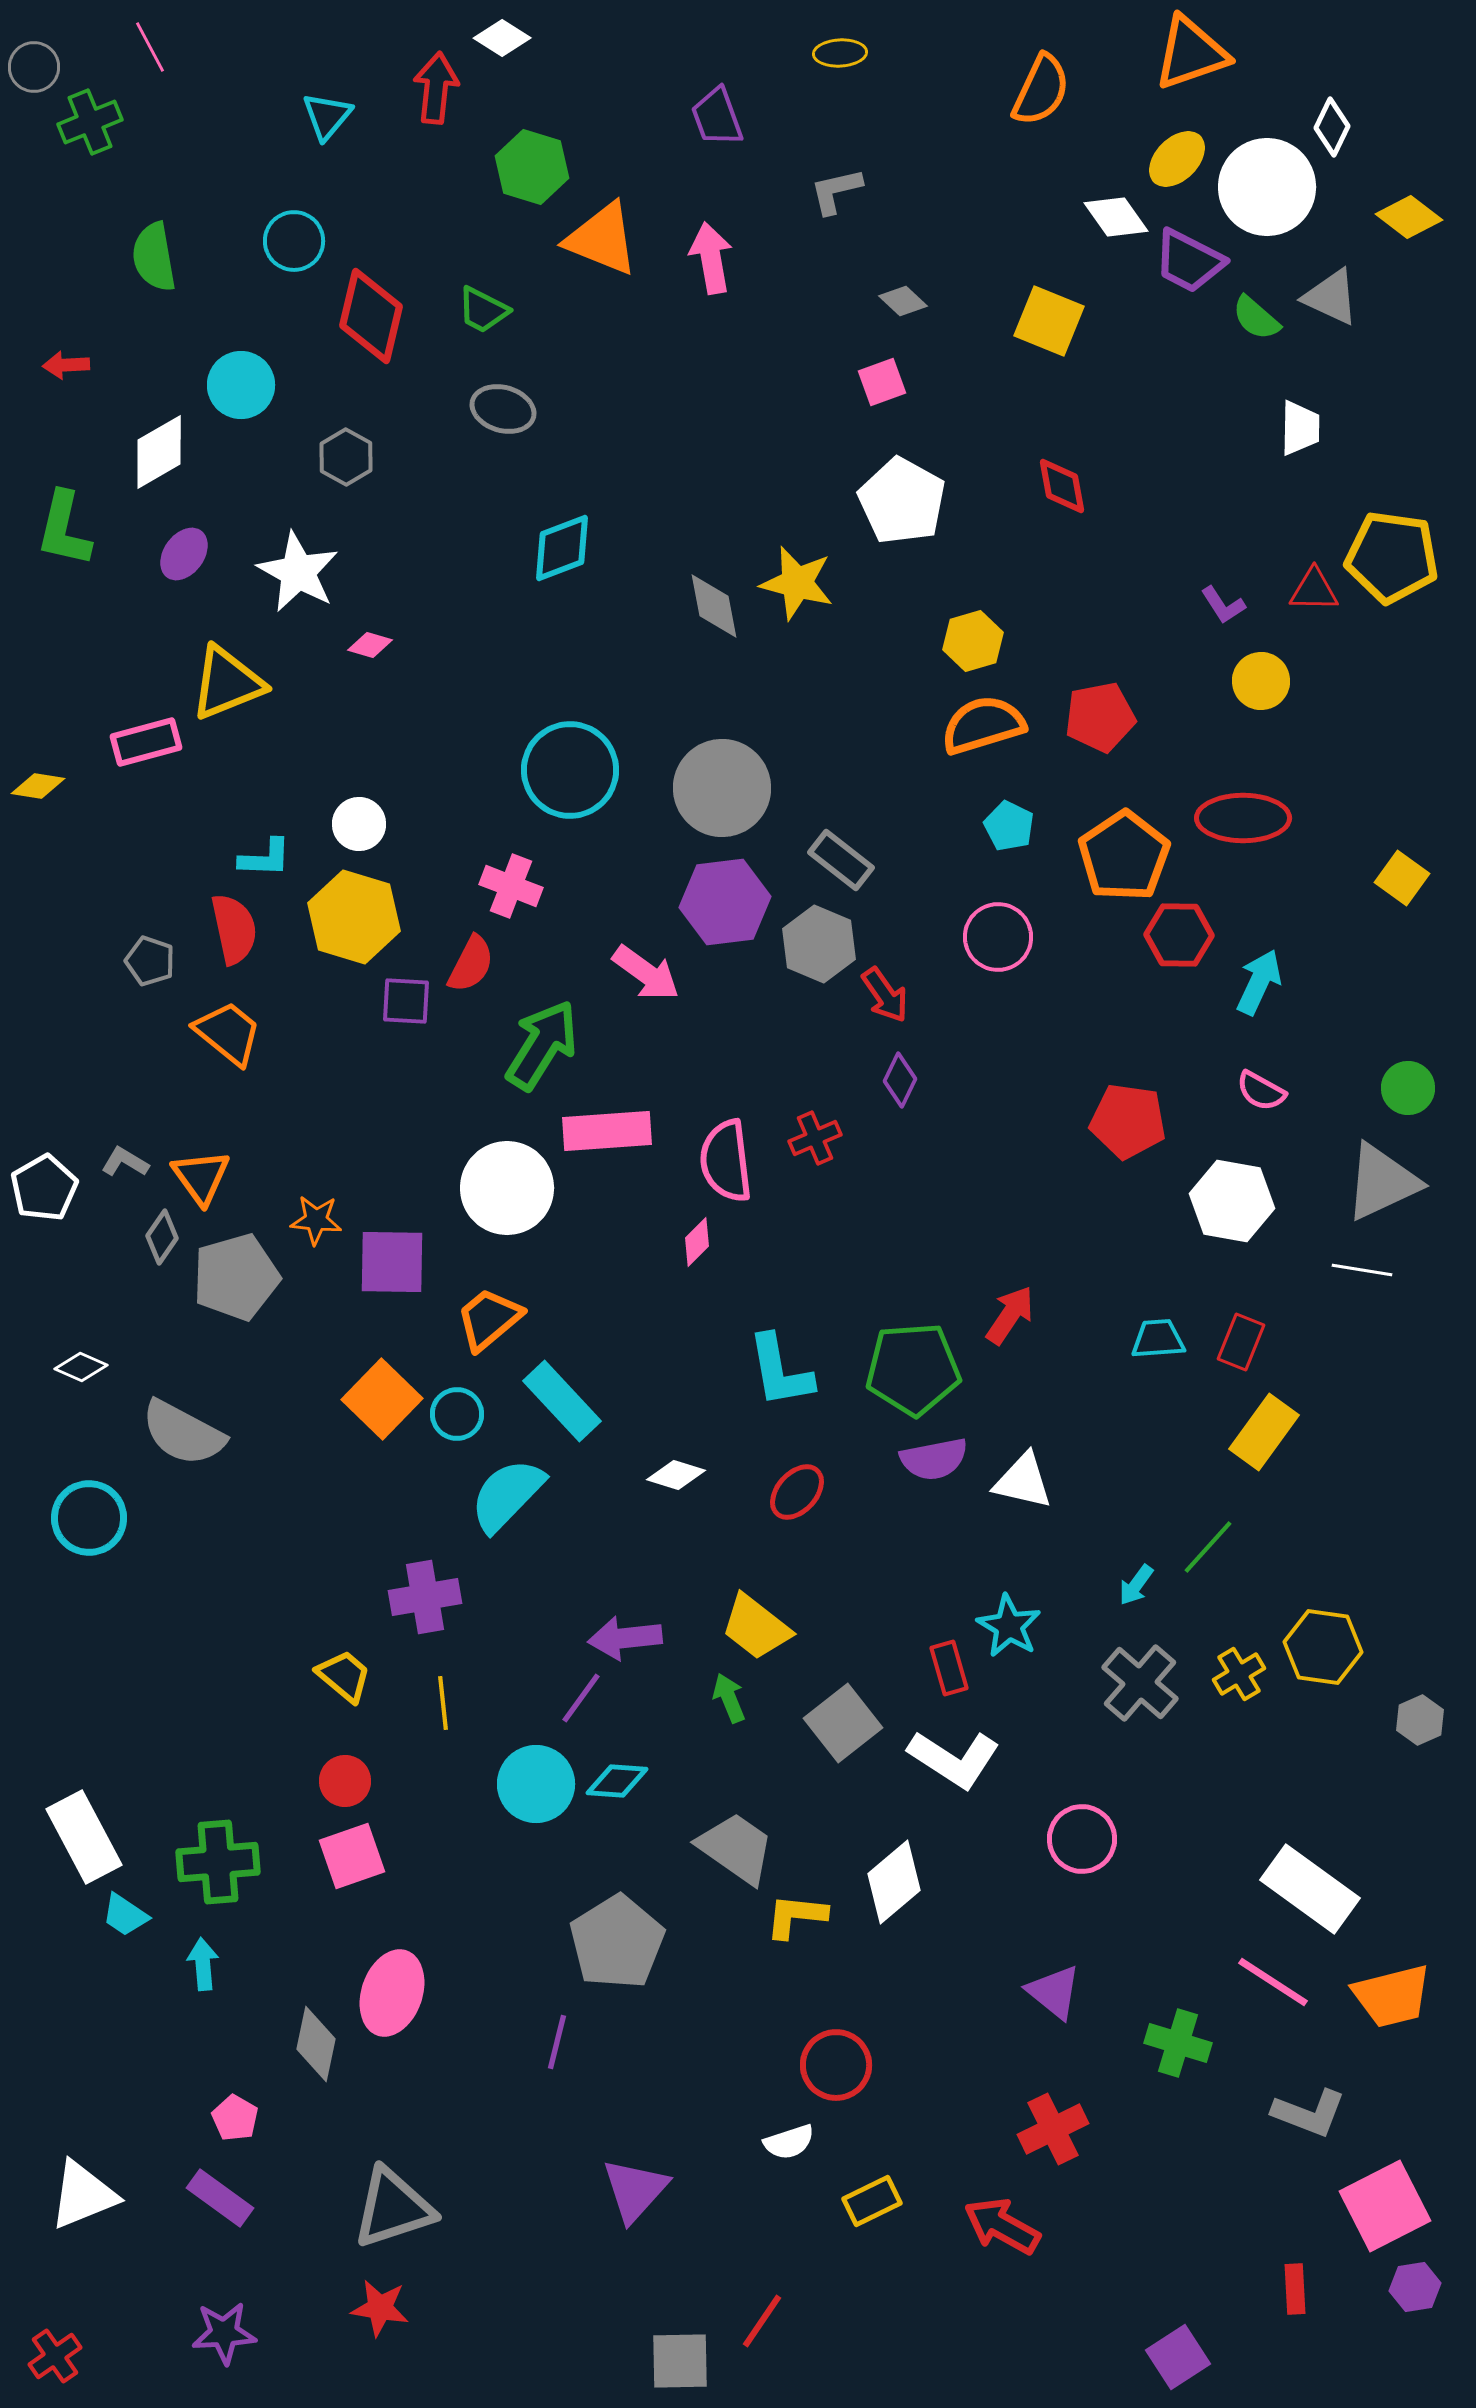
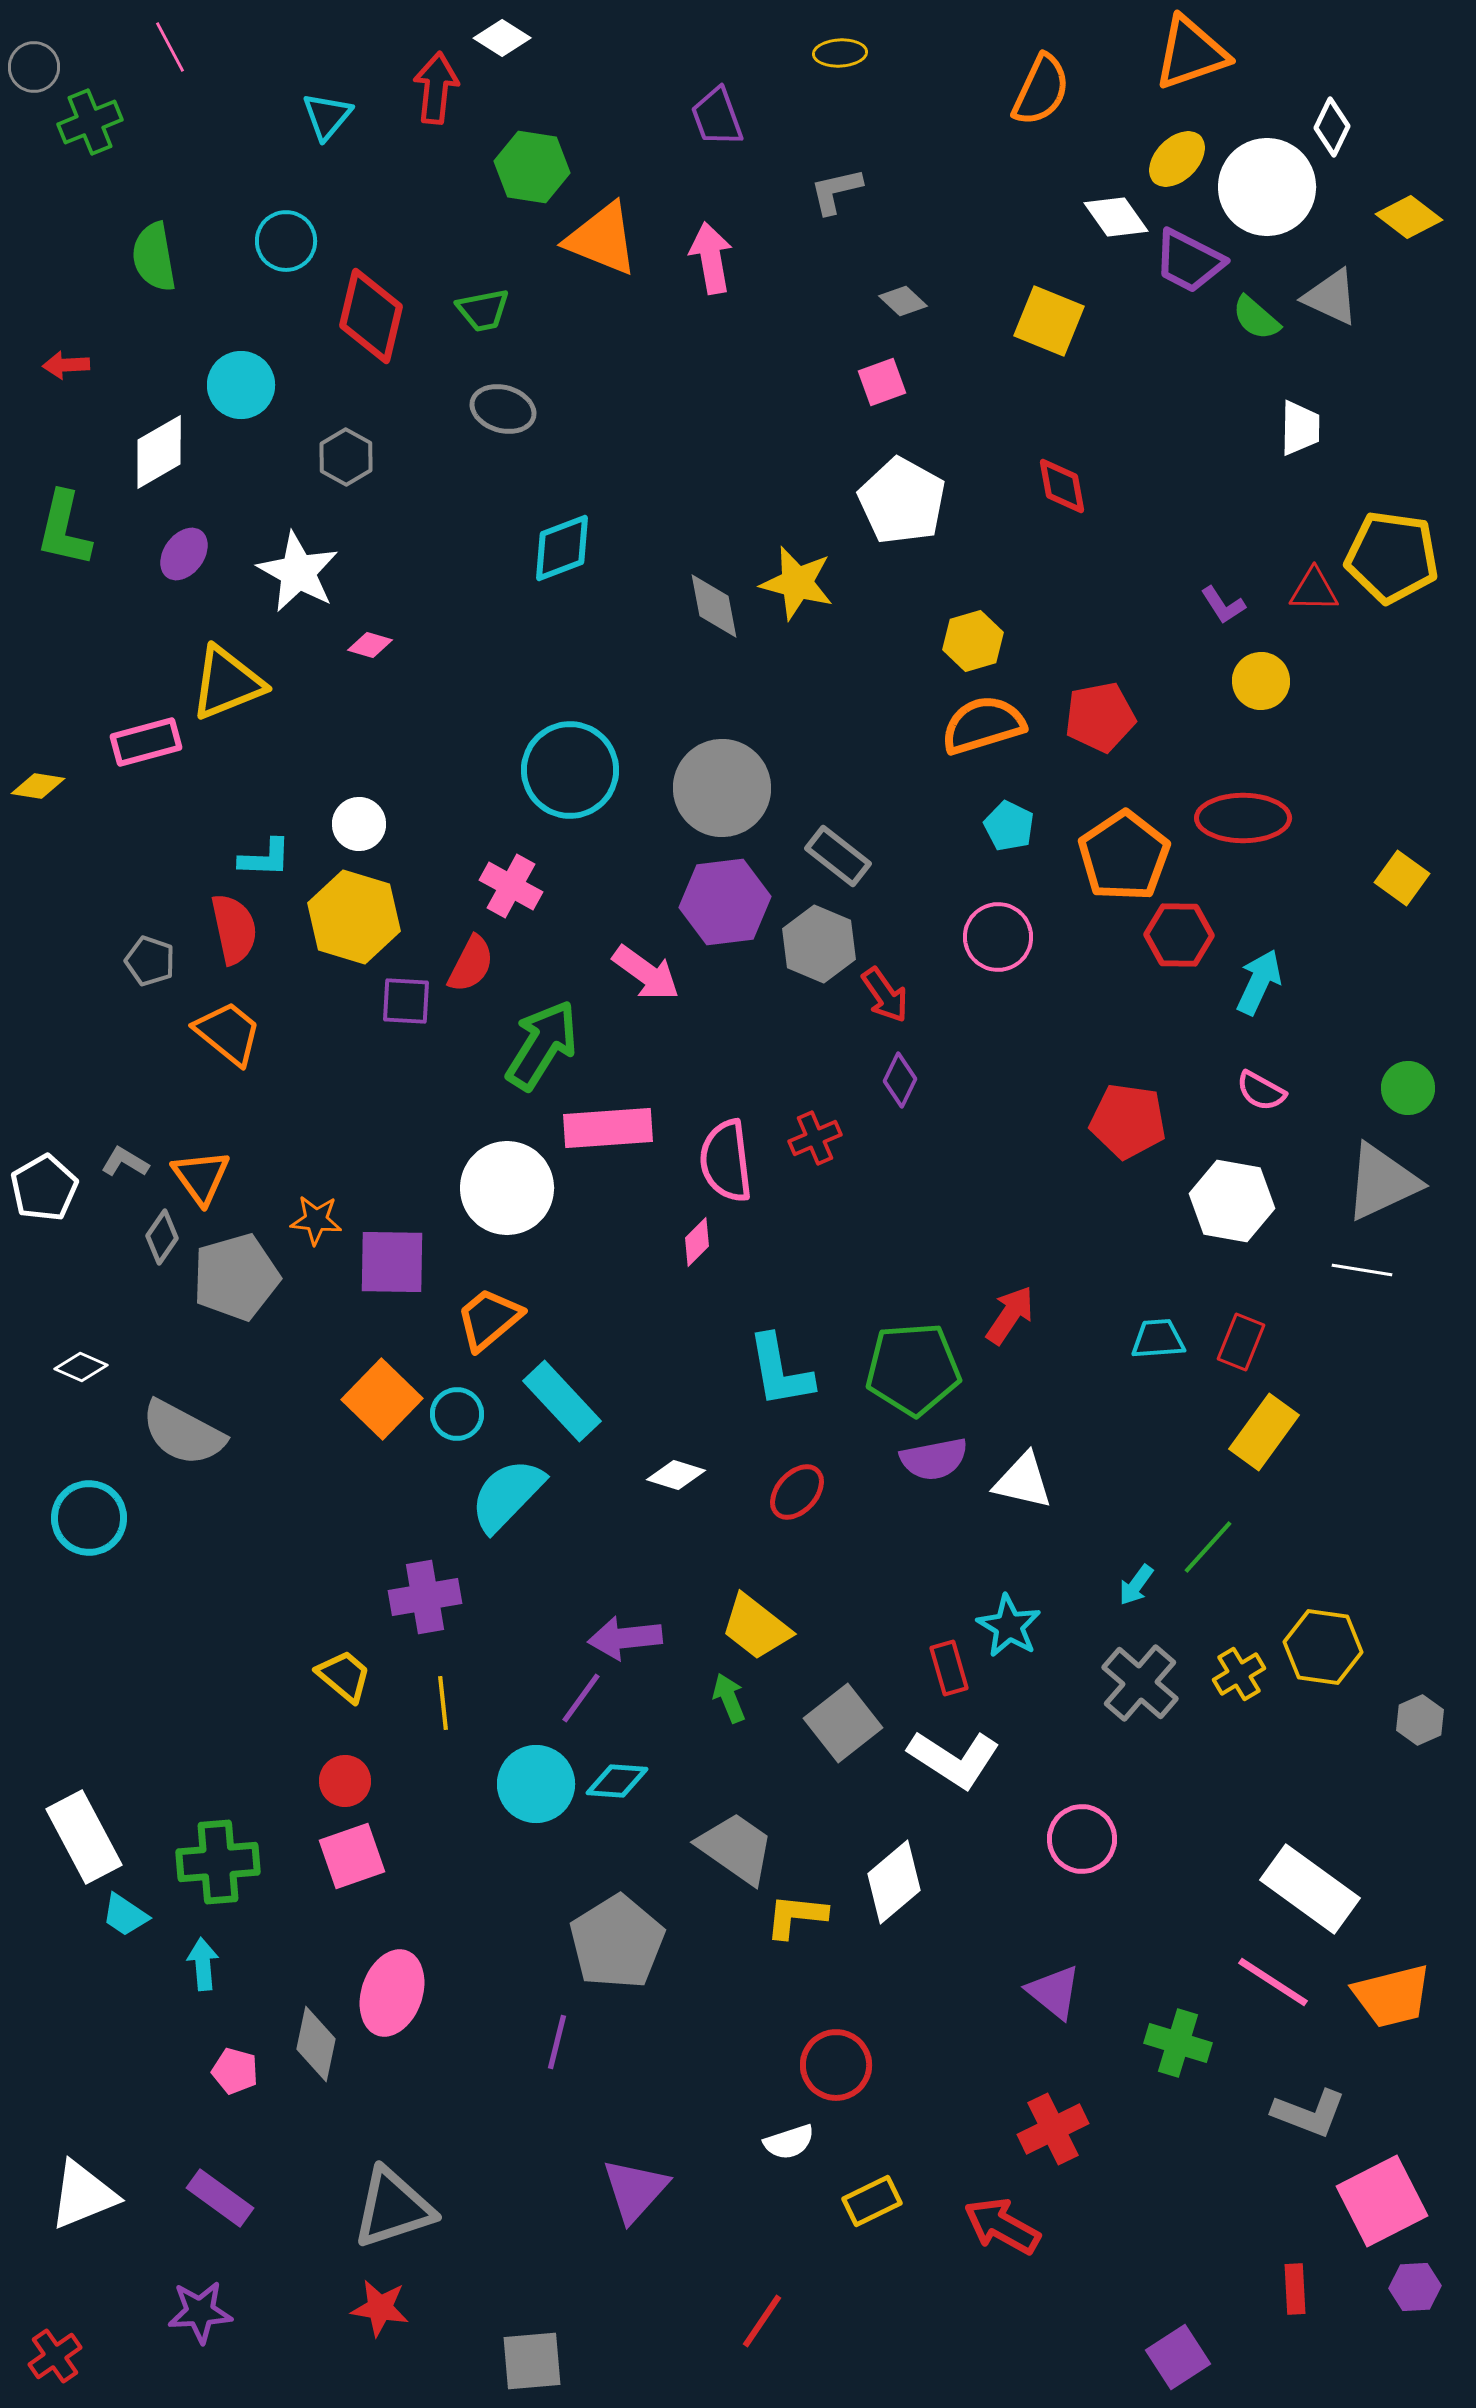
pink line at (150, 47): moved 20 px right
green hexagon at (532, 167): rotated 8 degrees counterclockwise
cyan circle at (294, 241): moved 8 px left
green trapezoid at (483, 310): rotated 38 degrees counterclockwise
gray rectangle at (841, 860): moved 3 px left, 4 px up
pink cross at (511, 886): rotated 8 degrees clockwise
pink rectangle at (607, 1131): moved 1 px right, 3 px up
pink pentagon at (235, 2118): moved 47 px up; rotated 15 degrees counterclockwise
pink square at (1385, 2206): moved 3 px left, 5 px up
purple hexagon at (1415, 2287): rotated 6 degrees clockwise
purple star at (224, 2333): moved 24 px left, 21 px up
gray square at (680, 2361): moved 148 px left; rotated 4 degrees counterclockwise
